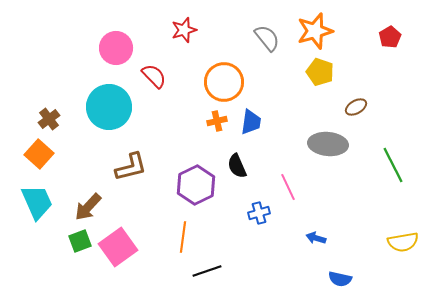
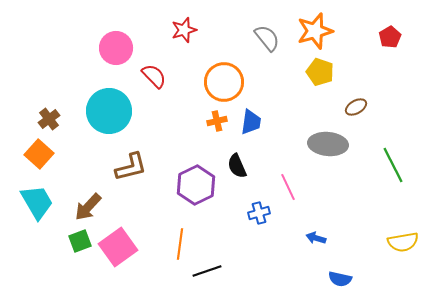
cyan circle: moved 4 px down
cyan trapezoid: rotated 6 degrees counterclockwise
orange line: moved 3 px left, 7 px down
